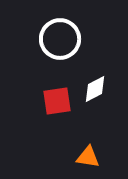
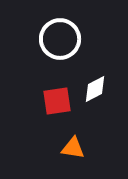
orange triangle: moved 15 px left, 9 px up
